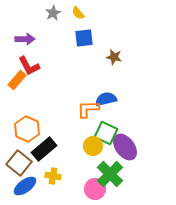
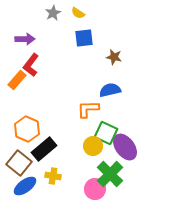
yellow semicircle: rotated 16 degrees counterclockwise
red L-shape: moved 2 px right, 1 px up; rotated 65 degrees clockwise
blue semicircle: moved 4 px right, 9 px up
